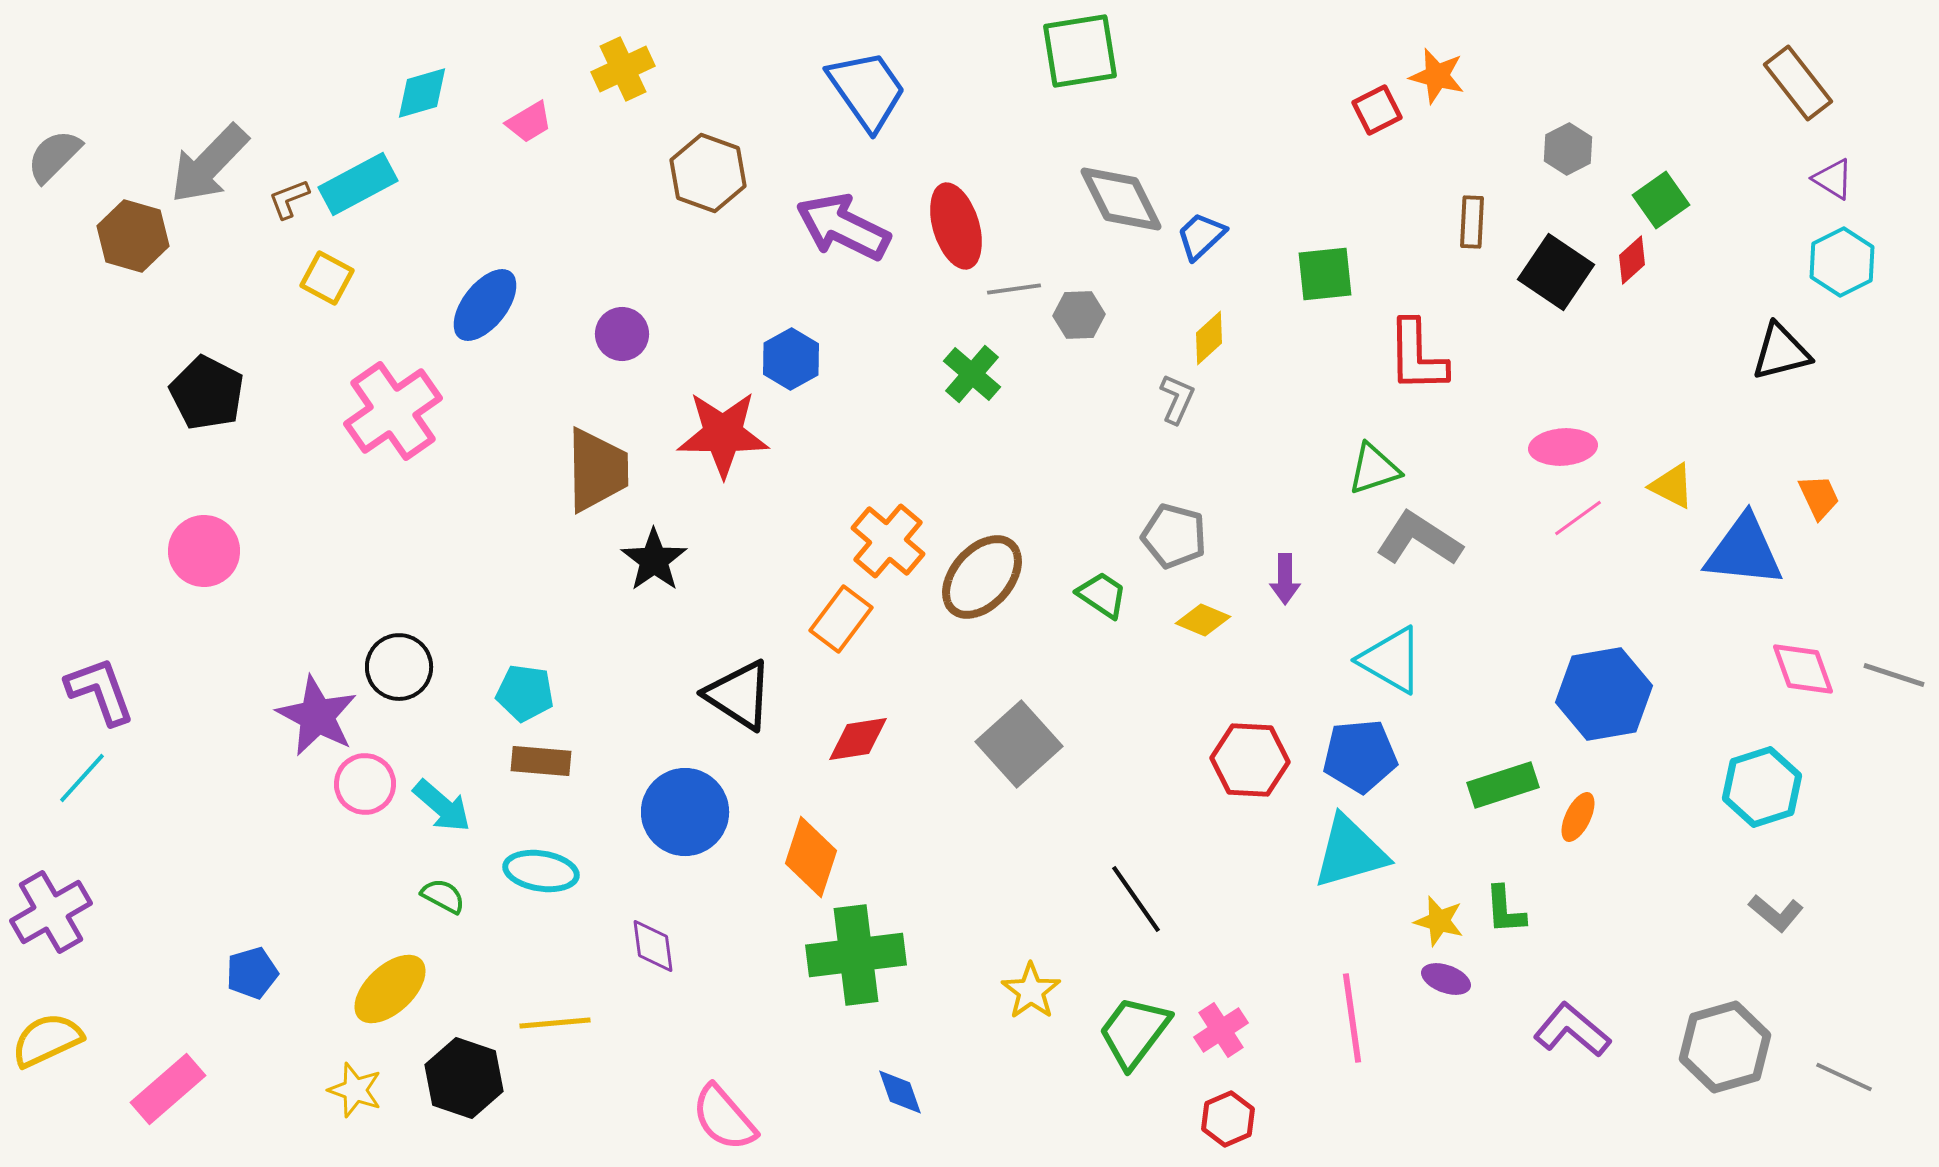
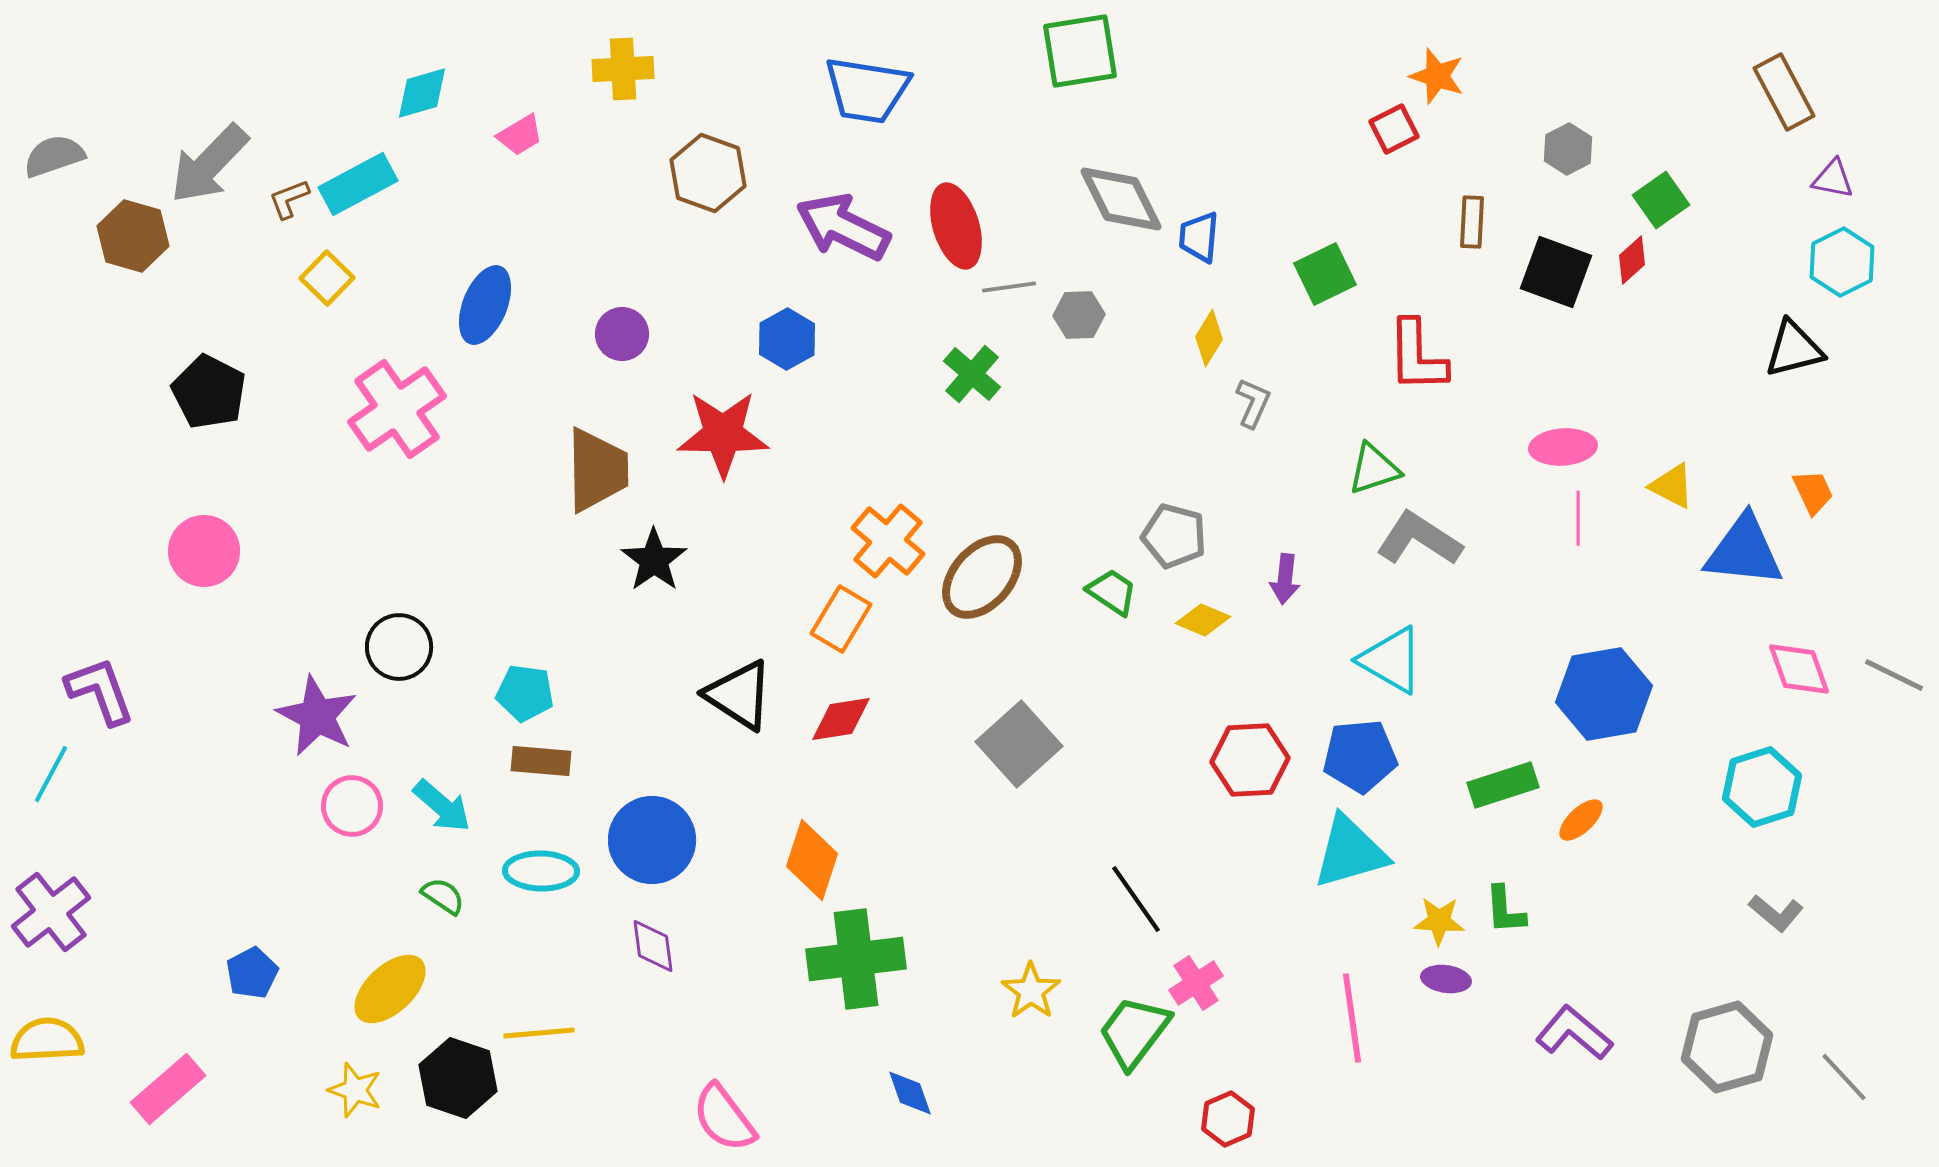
yellow cross at (623, 69): rotated 22 degrees clockwise
orange star at (1437, 76): rotated 4 degrees clockwise
brown rectangle at (1798, 83): moved 14 px left, 9 px down; rotated 10 degrees clockwise
blue trapezoid at (867, 90): rotated 134 degrees clockwise
red square at (1377, 110): moved 17 px right, 19 px down
pink trapezoid at (529, 122): moved 9 px left, 13 px down
gray semicircle at (54, 156): rotated 26 degrees clockwise
purple triangle at (1833, 179): rotated 21 degrees counterclockwise
blue trapezoid at (1201, 236): moved 2 px left, 1 px down; rotated 42 degrees counterclockwise
black square at (1556, 272): rotated 14 degrees counterclockwise
green square at (1325, 274): rotated 20 degrees counterclockwise
yellow square at (327, 278): rotated 16 degrees clockwise
gray line at (1014, 289): moved 5 px left, 2 px up
blue ellipse at (485, 305): rotated 16 degrees counterclockwise
yellow diamond at (1209, 338): rotated 16 degrees counterclockwise
black triangle at (1781, 352): moved 13 px right, 3 px up
blue hexagon at (791, 359): moved 4 px left, 20 px up
black pentagon at (207, 393): moved 2 px right, 1 px up
gray L-shape at (1177, 399): moved 76 px right, 4 px down
pink cross at (393, 411): moved 4 px right, 2 px up
orange trapezoid at (1819, 497): moved 6 px left, 5 px up
pink line at (1578, 518): rotated 54 degrees counterclockwise
purple arrow at (1285, 579): rotated 6 degrees clockwise
green trapezoid at (1102, 595): moved 10 px right, 3 px up
orange rectangle at (841, 619): rotated 6 degrees counterclockwise
black circle at (399, 667): moved 20 px up
pink diamond at (1803, 669): moved 4 px left
gray line at (1894, 675): rotated 8 degrees clockwise
red diamond at (858, 739): moved 17 px left, 20 px up
red hexagon at (1250, 760): rotated 6 degrees counterclockwise
cyan line at (82, 778): moved 31 px left, 4 px up; rotated 14 degrees counterclockwise
pink circle at (365, 784): moved 13 px left, 22 px down
blue circle at (685, 812): moved 33 px left, 28 px down
orange ellipse at (1578, 817): moved 3 px right, 3 px down; rotated 21 degrees clockwise
orange diamond at (811, 857): moved 1 px right, 3 px down
cyan ellipse at (541, 871): rotated 8 degrees counterclockwise
green semicircle at (443, 896): rotated 6 degrees clockwise
purple cross at (51, 912): rotated 8 degrees counterclockwise
yellow star at (1439, 921): rotated 12 degrees counterclockwise
green cross at (856, 955): moved 4 px down
blue pentagon at (252, 973): rotated 12 degrees counterclockwise
purple ellipse at (1446, 979): rotated 12 degrees counterclockwise
yellow line at (555, 1023): moved 16 px left, 10 px down
pink cross at (1221, 1030): moved 25 px left, 47 px up
purple L-shape at (1572, 1030): moved 2 px right, 3 px down
yellow semicircle at (47, 1040): rotated 22 degrees clockwise
gray hexagon at (1725, 1047): moved 2 px right
gray line at (1844, 1077): rotated 22 degrees clockwise
black hexagon at (464, 1078): moved 6 px left
blue diamond at (900, 1092): moved 10 px right, 1 px down
pink semicircle at (724, 1118): rotated 4 degrees clockwise
